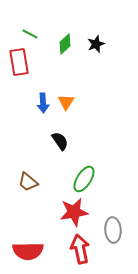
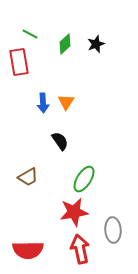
brown trapezoid: moved 5 px up; rotated 70 degrees counterclockwise
red semicircle: moved 1 px up
